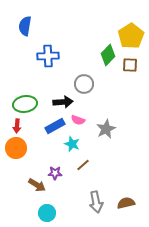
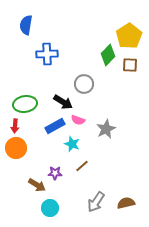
blue semicircle: moved 1 px right, 1 px up
yellow pentagon: moved 2 px left
blue cross: moved 1 px left, 2 px up
black arrow: rotated 36 degrees clockwise
red arrow: moved 2 px left
brown line: moved 1 px left, 1 px down
gray arrow: rotated 45 degrees clockwise
cyan circle: moved 3 px right, 5 px up
